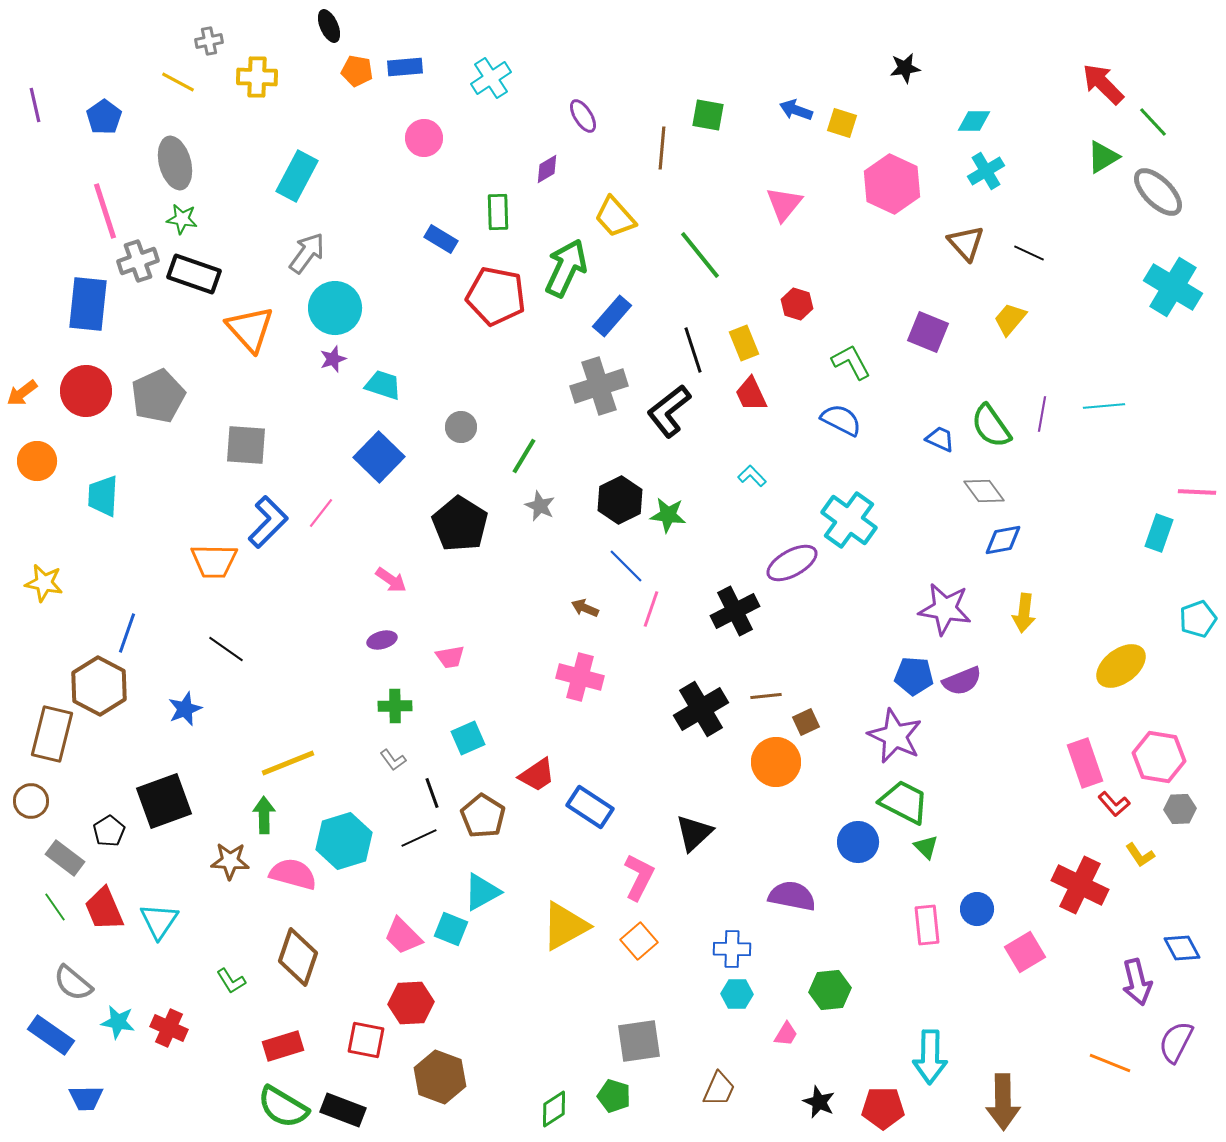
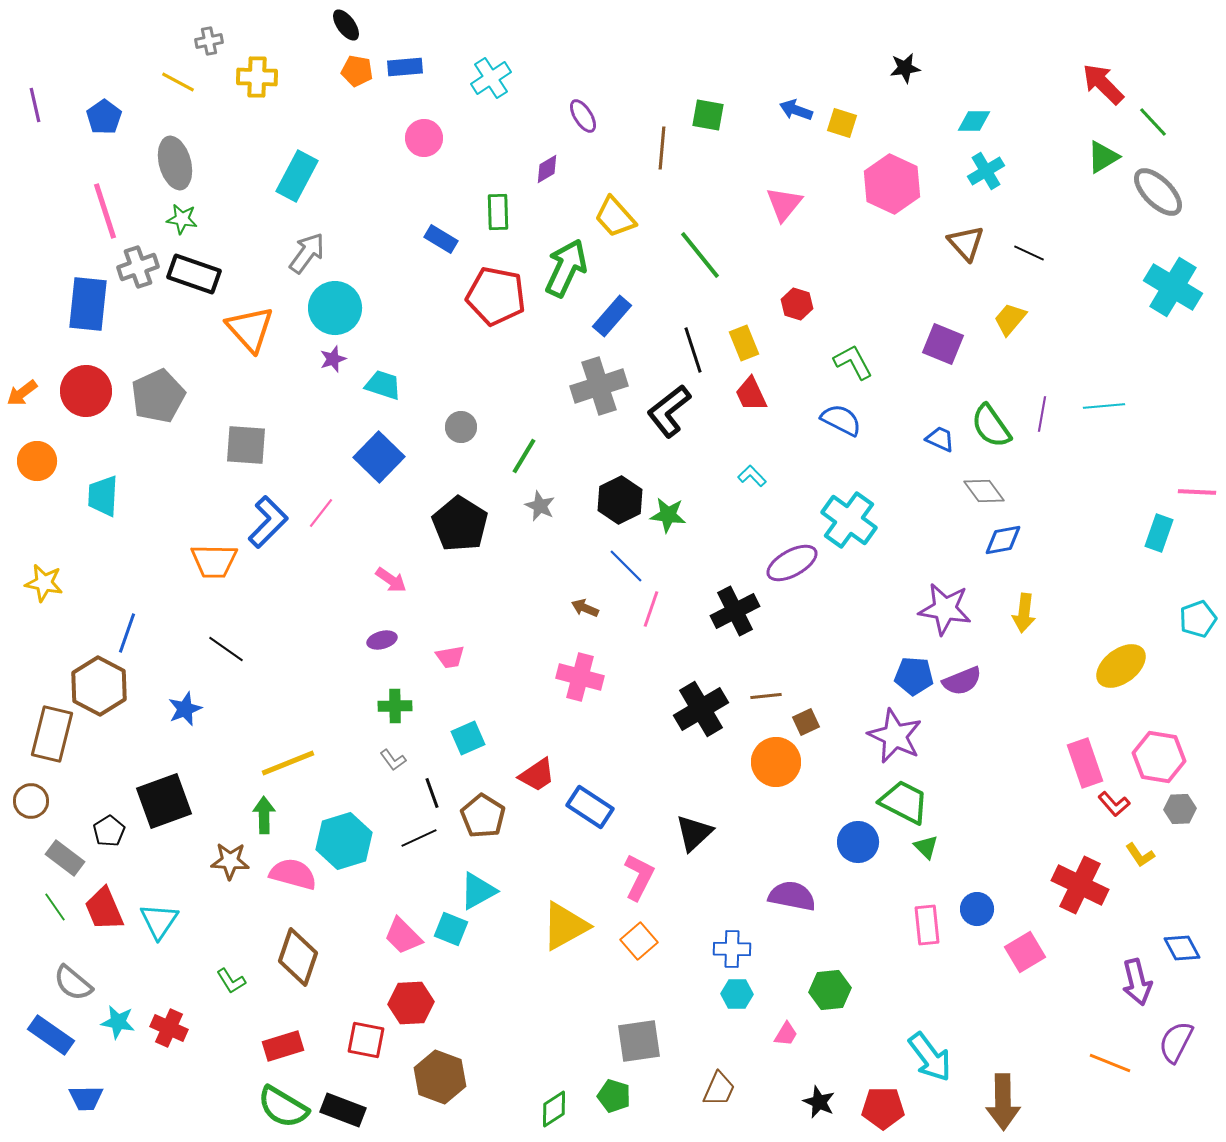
black ellipse at (329, 26): moved 17 px right, 1 px up; rotated 12 degrees counterclockwise
gray cross at (138, 261): moved 6 px down
purple square at (928, 332): moved 15 px right, 12 px down
green L-shape at (851, 362): moved 2 px right
cyan triangle at (482, 892): moved 4 px left, 1 px up
cyan arrow at (930, 1057): rotated 38 degrees counterclockwise
